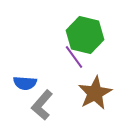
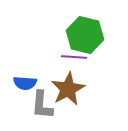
purple line: rotated 50 degrees counterclockwise
brown star: moved 27 px left, 4 px up
gray L-shape: rotated 36 degrees counterclockwise
